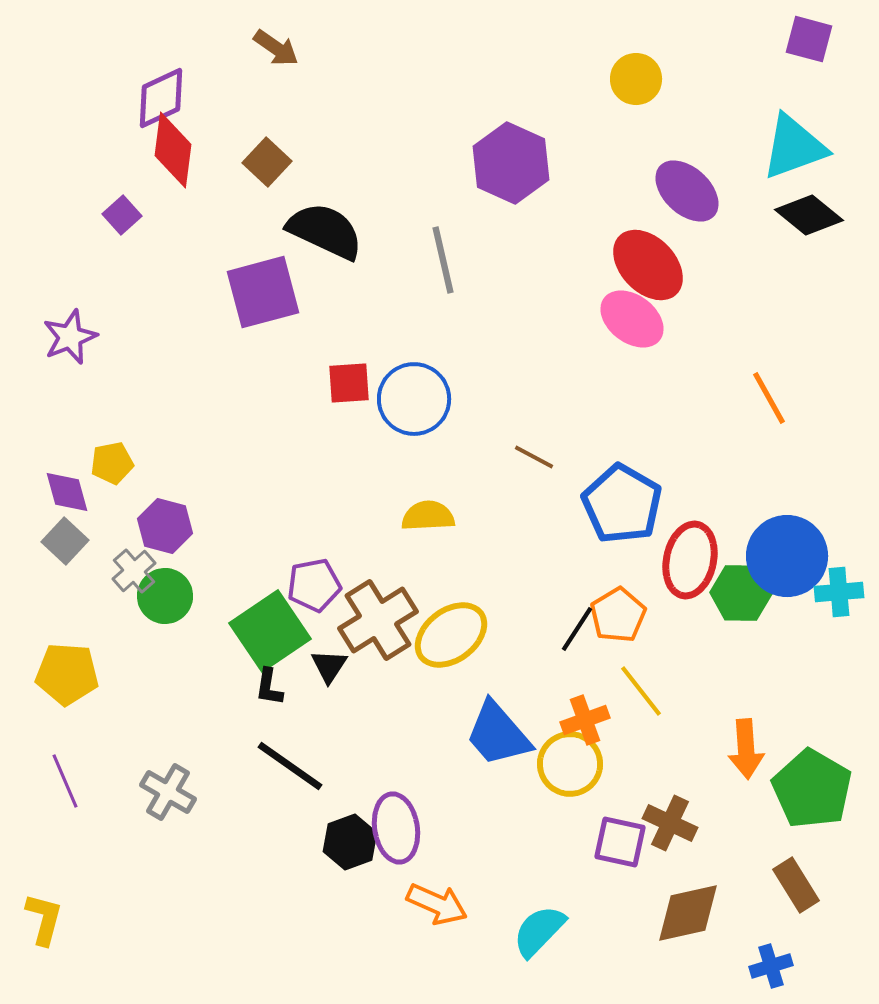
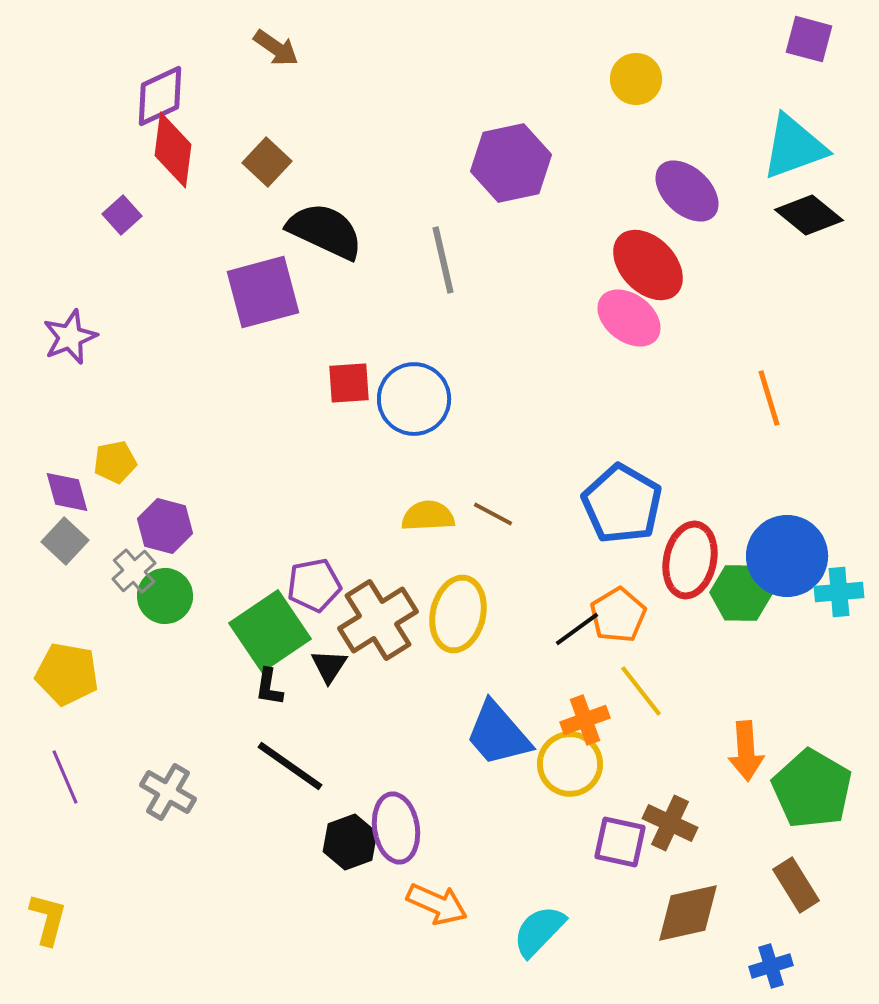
purple diamond at (161, 98): moved 1 px left, 2 px up
purple hexagon at (511, 163): rotated 24 degrees clockwise
pink ellipse at (632, 319): moved 3 px left, 1 px up
orange line at (769, 398): rotated 12 degrees clockwise
brown line at (534, 457): moved 41 px left, 57 px down
yellow pentagon at (112, 463): moved 3 px right, 1 px up
black line at (577, 629): rotated 21 degrees clockwise
yellow ellipse at (451, 635): moved 7 px right, 21 px up; rotated 40 degrees counterclockwise
yellow pentagon at (67, 674): rotated 6 degrees clockwise
orange arrow at (746, 749): moved 2 px down
purple line at (65, 781): moved 4 px up
yellow L-shape at (44, 919): moved 4 px right
